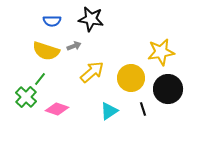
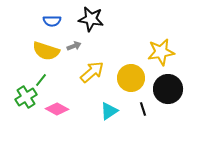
green line: moved 1 px right, 1 px down
green cross: rotated 15 degrees clockwise
pink diamond: rotated 10 degrees clockwise
